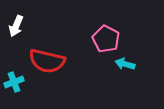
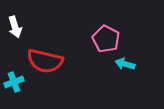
white arrow: moved 1 px left, 1 px down; rotated 40 degrees counterclockwise
red semicircle: moved 2 px left
